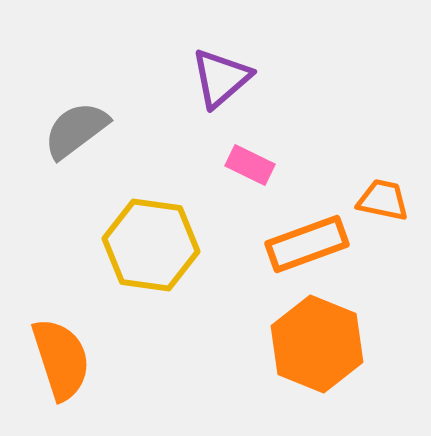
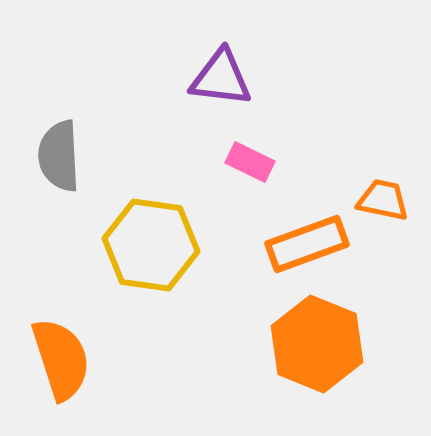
purple triangle: rotated 48 degrees clockwise
gray semicircle: moved 17 px left, 26 px down; rotated 56 degrees counterclockwise
pink rectangle: moved 3 px up
